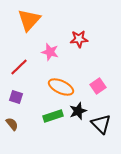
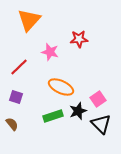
pink square: moved 13 px down
